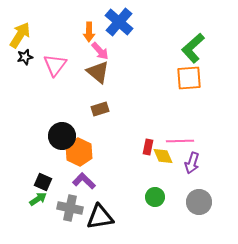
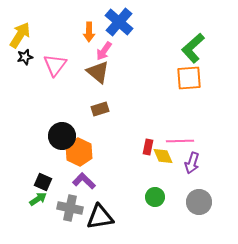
pink arrow: moved 4 px right; rotated 78 degrees clockwise
